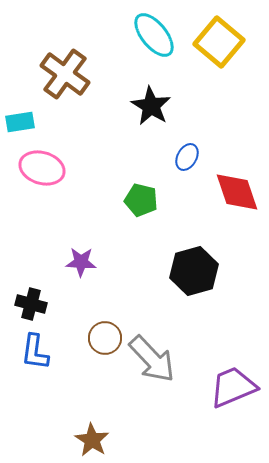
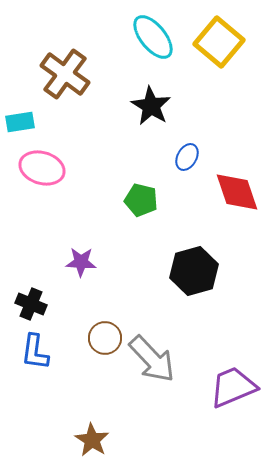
cyan ellipse: moved 1 px left, 2 px down
black cross: rotated 8 degrees clockwise
